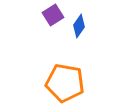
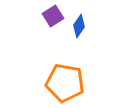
purple square: moved 1 px down
